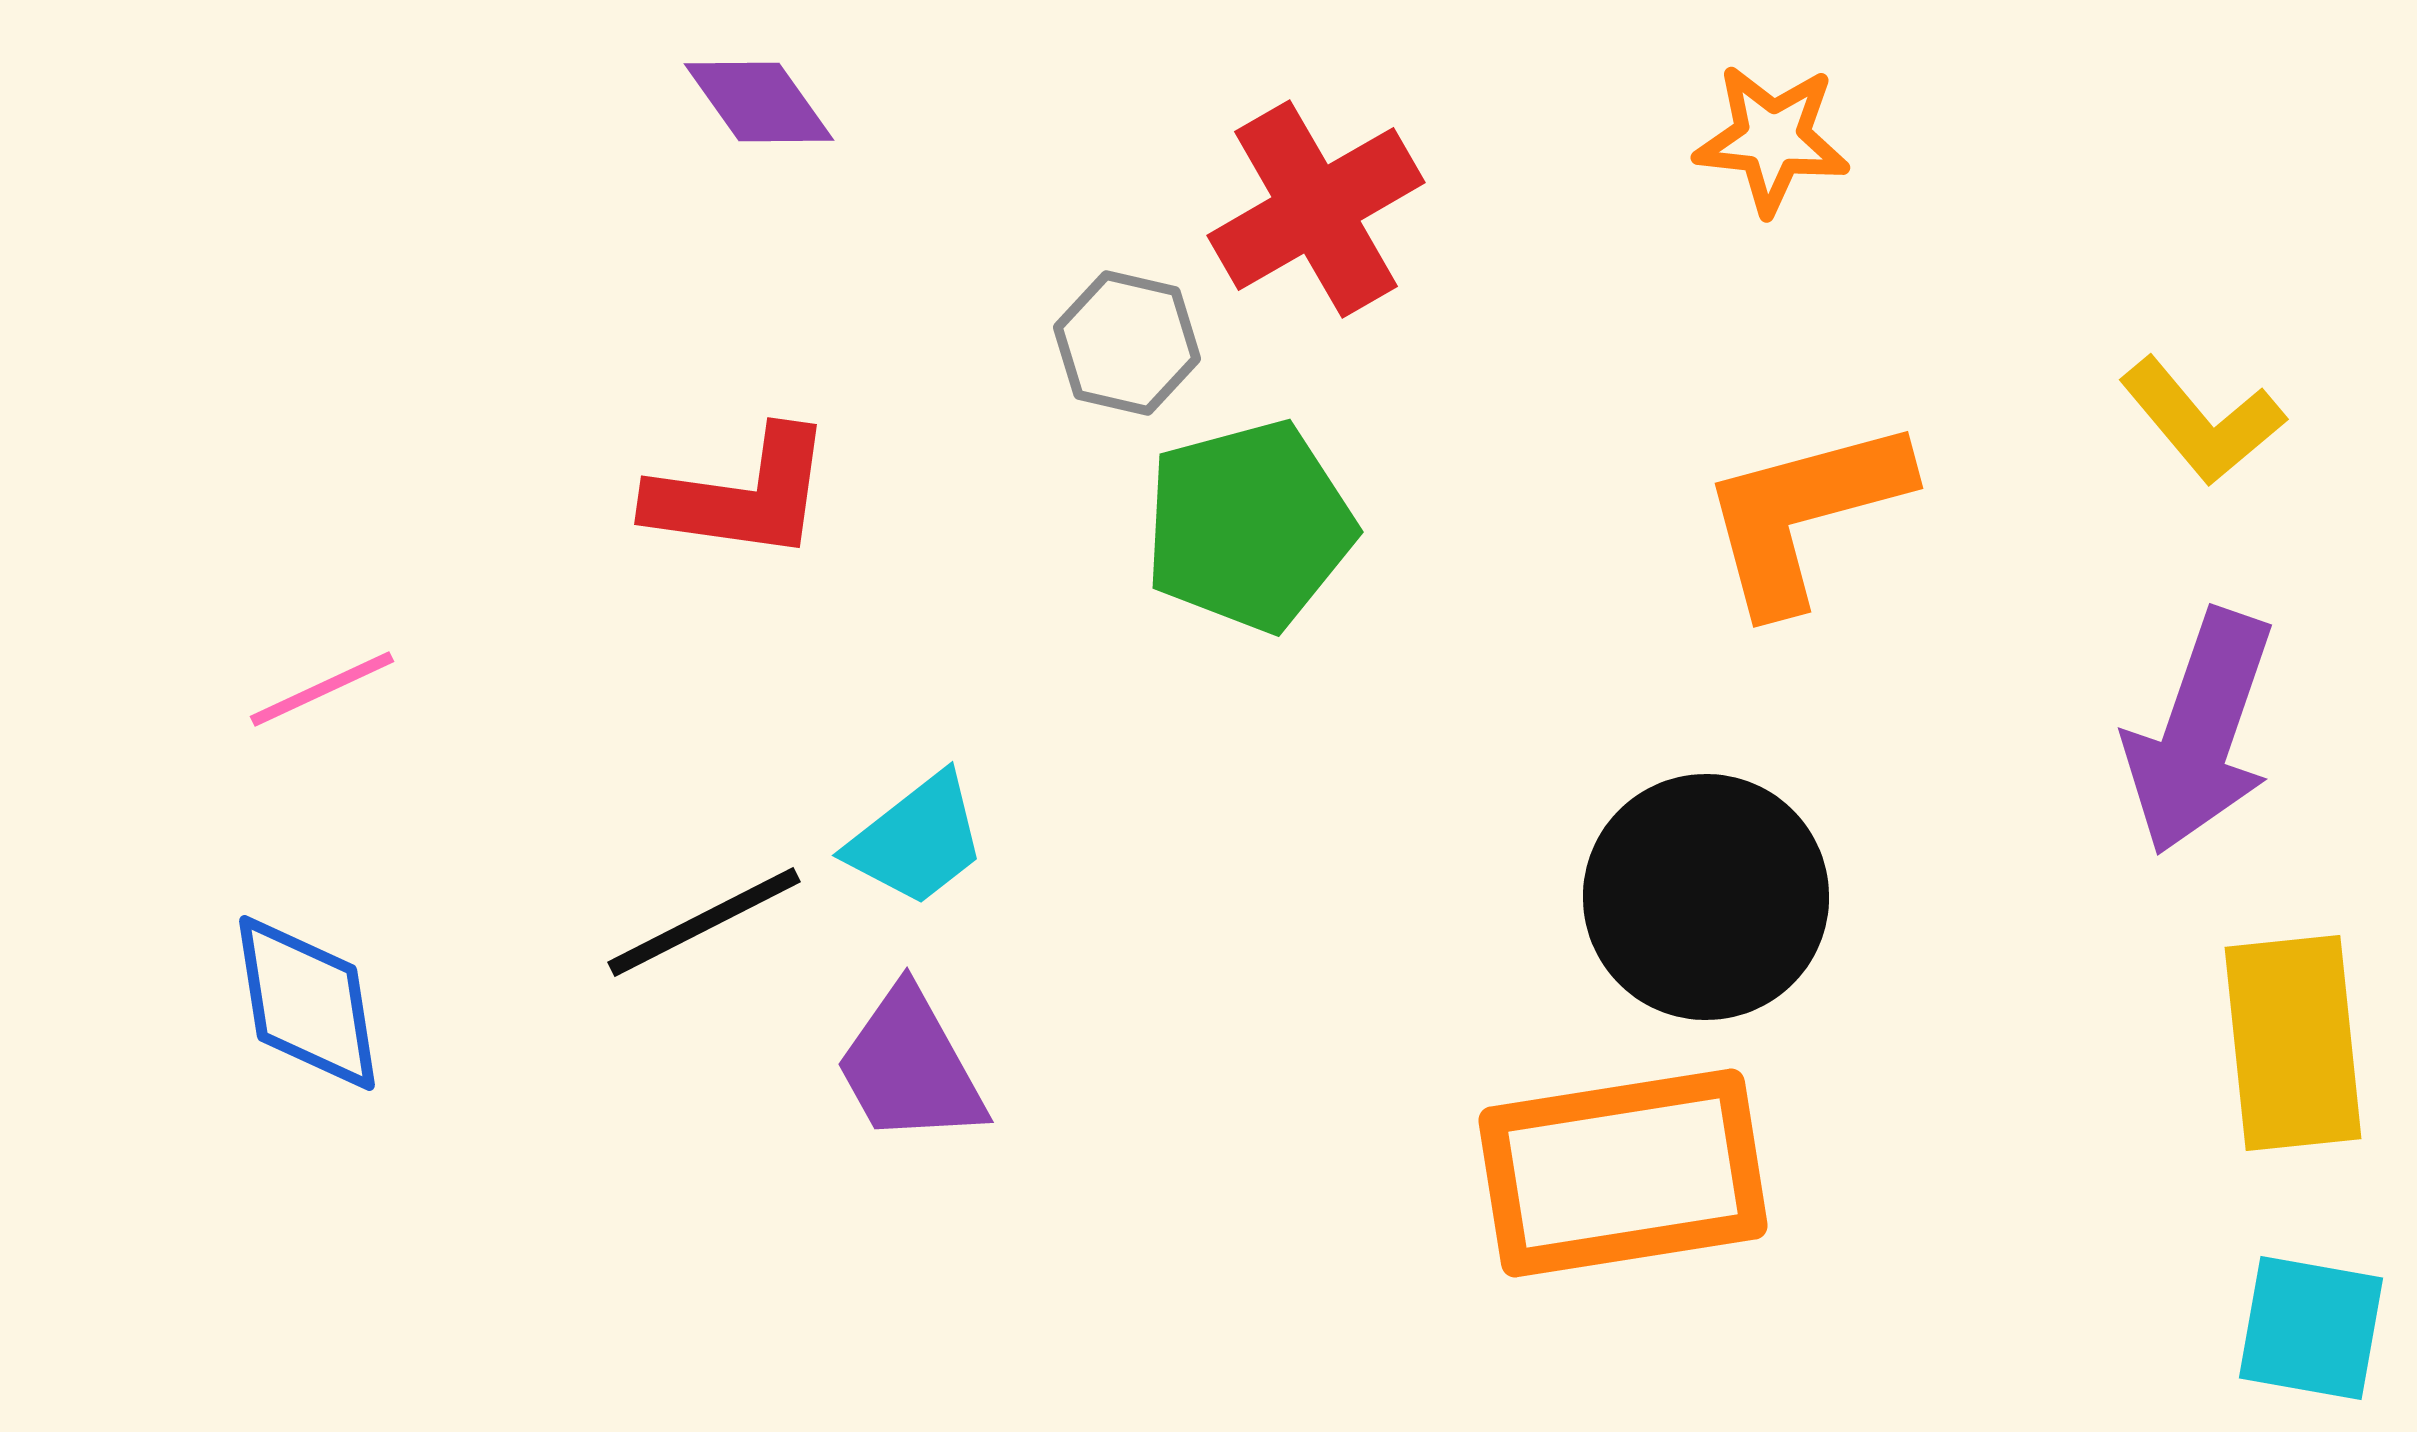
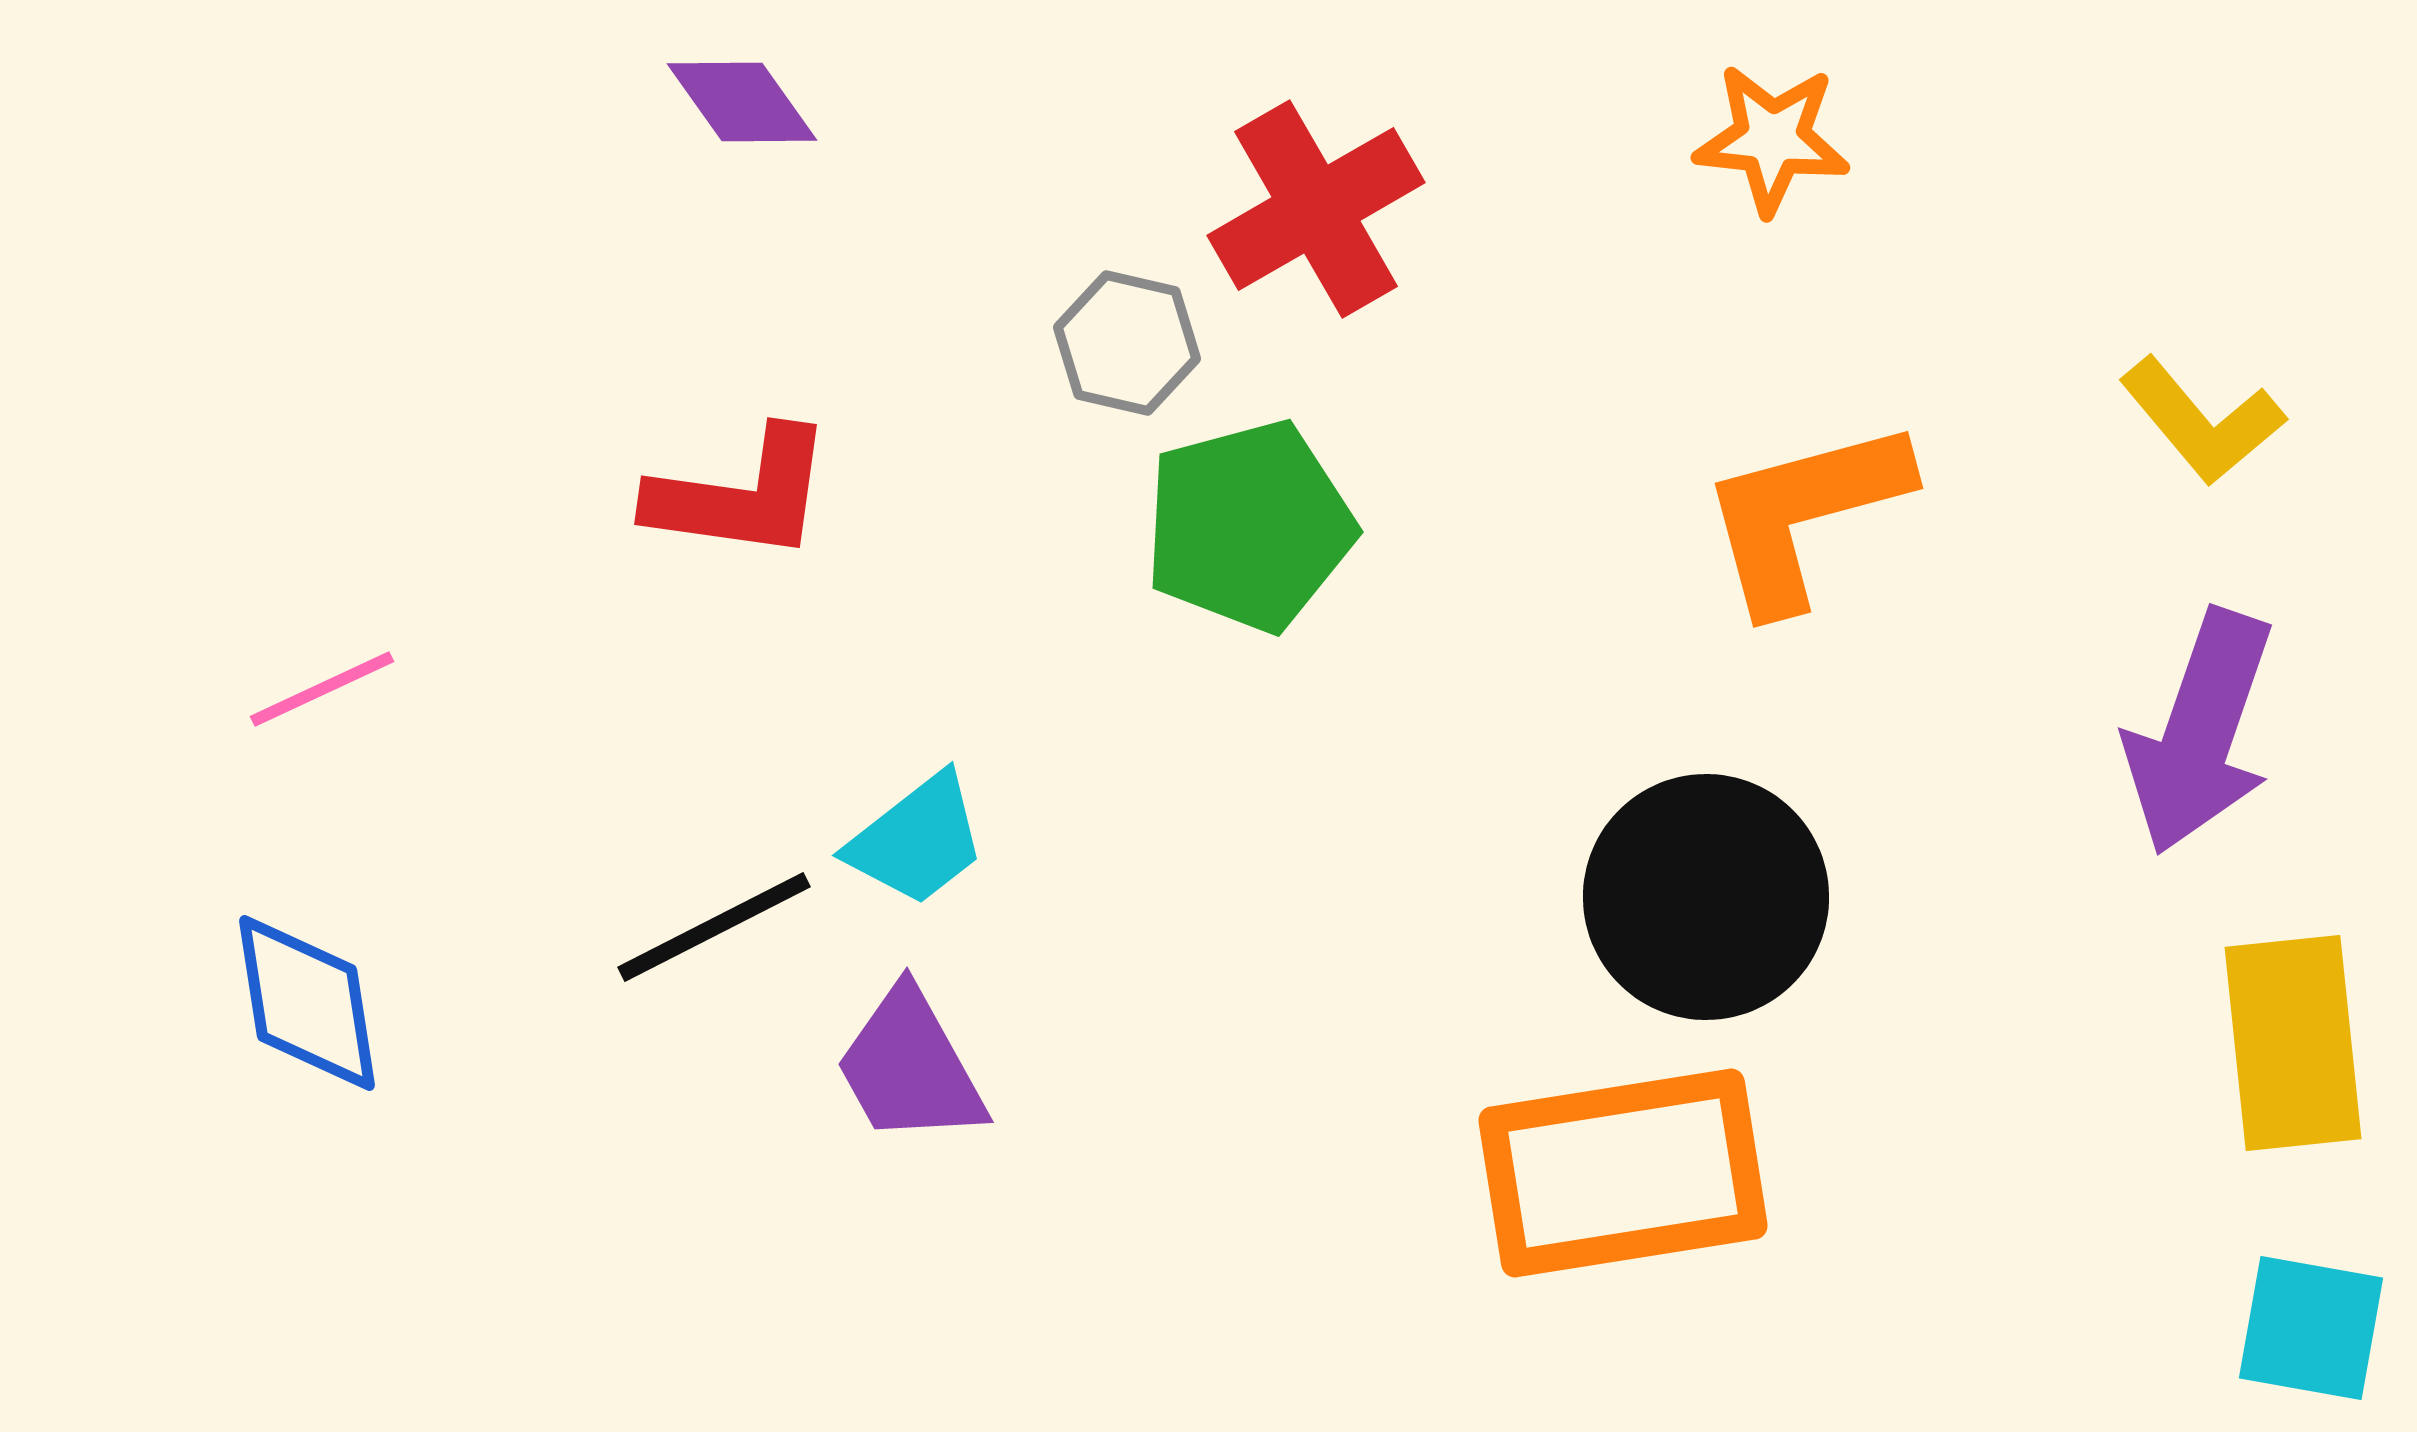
purple diamond: moved 17 px left
black line: moved 10 px right, 5 px down
